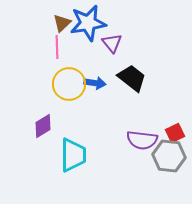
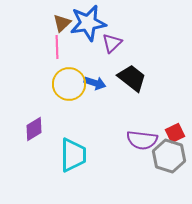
purple triangle: rotated 25 degrees clockwise
blue arrow: rotated 10 degrees clockwise
purple diamond: moved 9 px left, 3 px down
gray hexagon: rotated 12 degrees clockwise
